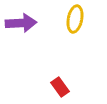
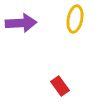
red rectangle: moved 1 px up
